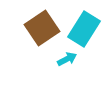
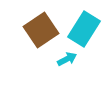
brown square: moved 1 px left, 2 px down
